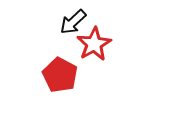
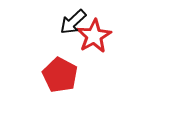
red star: moved 8 px up
